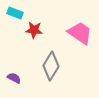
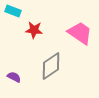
cyan rectangle: moved 2 px left, 2 px up
gray diamond: rotated 24 degrees clockwise
purple semicircle: moved 1 px up
